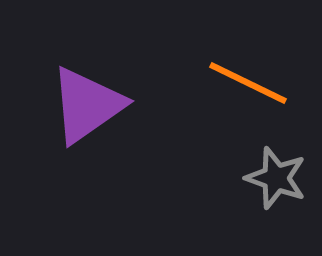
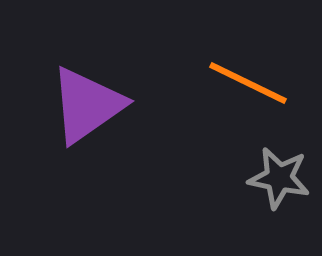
gray star: moved 3 px right; rotated 8 degrees counterclockwise
